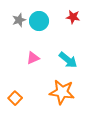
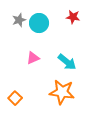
cyan circle: moved 2 px down
cyan arrow: moved 1 px left, 2 px down
